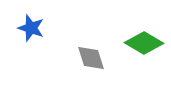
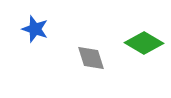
blue star: moved 4 px right, 1 px down
